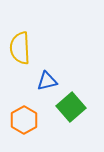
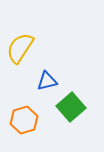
yellow semicircle: rotated 36 degrees clockwise
orange hexagon: rotated 12 degrees clockwise
